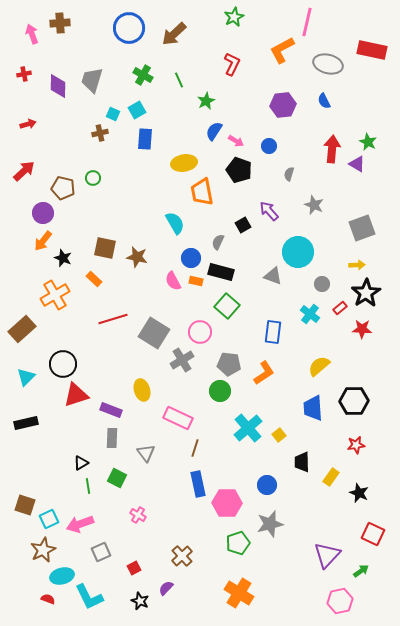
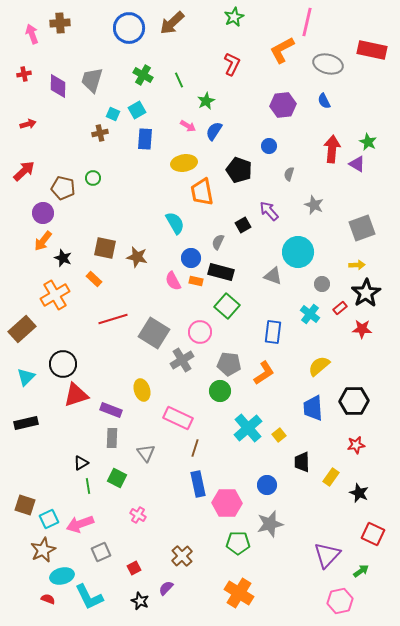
brown arrow at (174, 34): moved 2 px left, 11 px up
pink arrow at (236, 141): moved 48 px left, 15 px up
green pentagon at (238, 543): rotated 20 degrees clockwise
